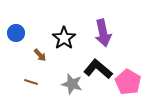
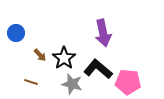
black star: moved 20 px down
pink pentagon: rotated 25 degrees counterclockwise
